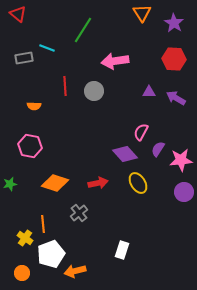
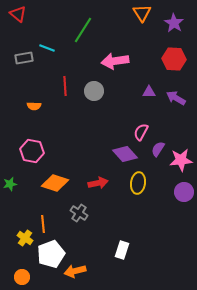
pink hexagon: moved 2 px right, 5 px down
yellow ellipse: rotated 40 degrees clockwise
gray cross: rotated 18 degrees counterclockwise
orange circle: moved 4 px down
